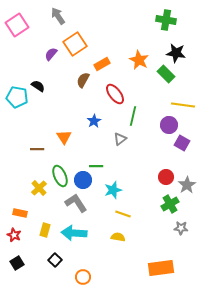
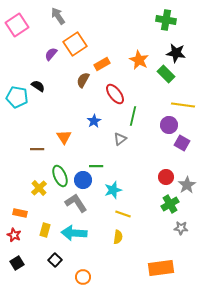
yellow semicircle at (118, 237): rotated 88 degrees clockwise
